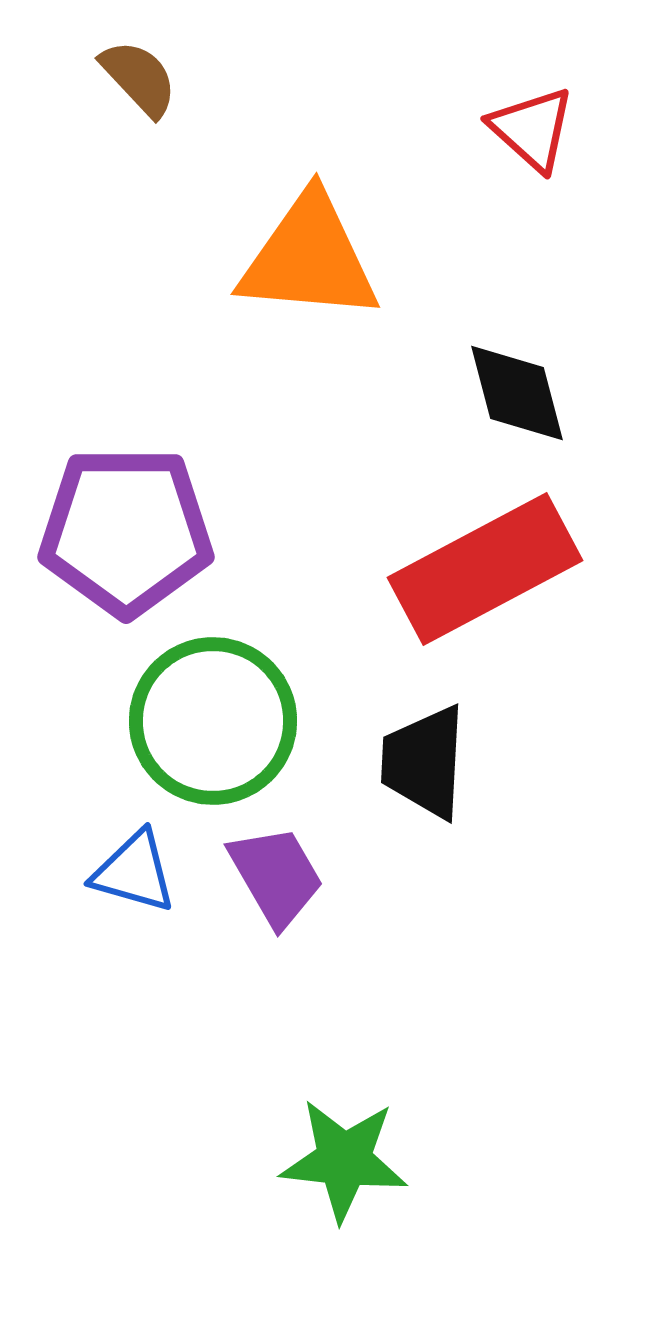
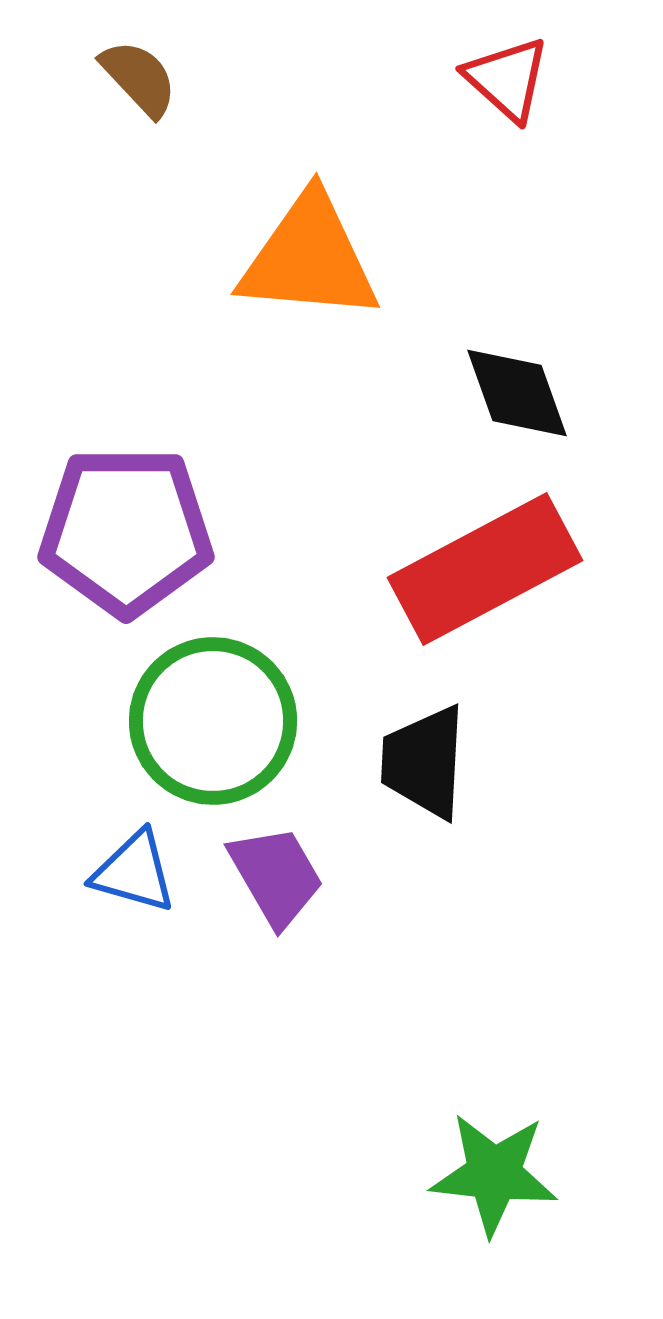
red triangle: moved 25 px left, 50 px up
black diamond: rotated 5 degrees counterclockwise
green star: moved 150 px right, 14 px down
